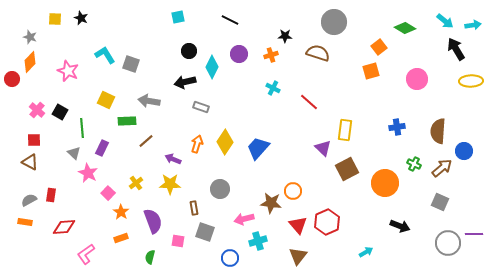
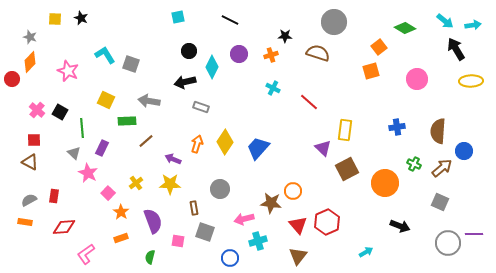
red rectangle at (51, 195): moved 3 px right, 1 px down
